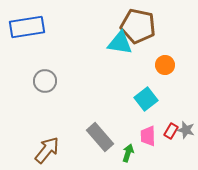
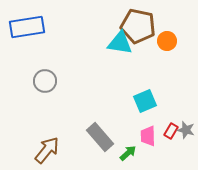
orange circle: moved 2 px right, 24 px up
cyan square: moved 1 px left, 2 px down; rotated 15 degrees clockwise
green arrow: rotated 30 degrees clockwise
